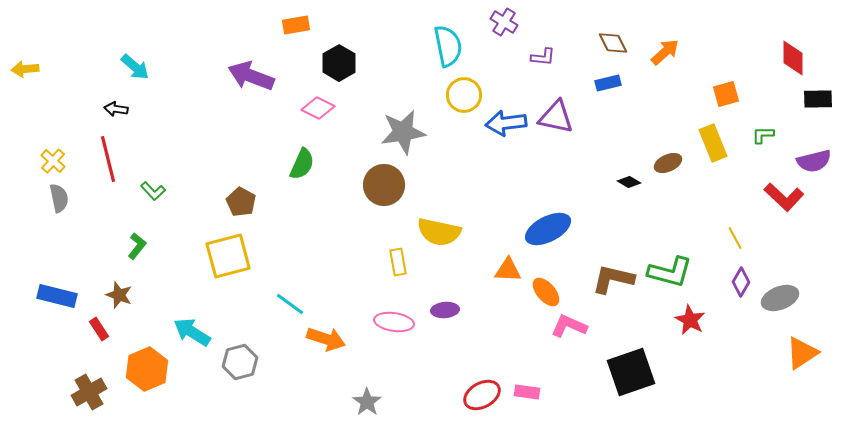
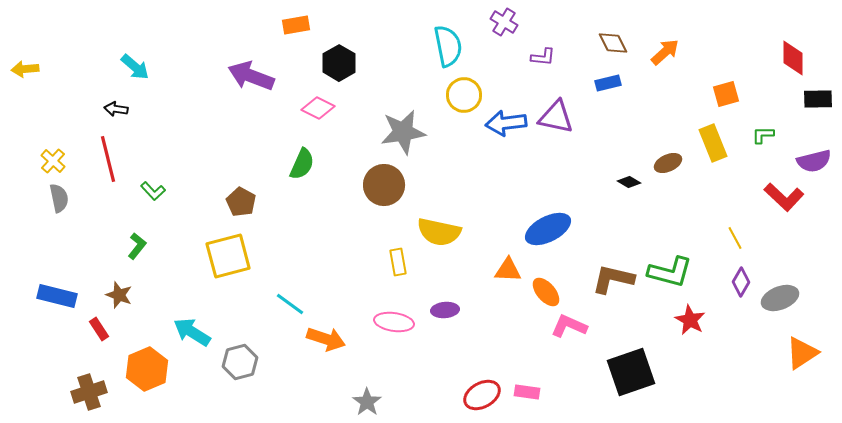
brown cross at (89, 392): rotated 12 degrees clockwise
